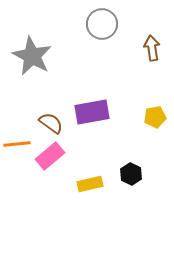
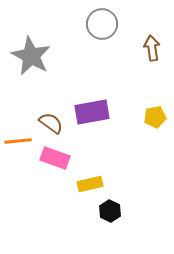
gray star: moved 1 px left
orange line: moved 1 px right, 3 px up
pink rectangle: moved 5 px right, 2 px down; rotated 60 degrees clockwise
black hexagon: moved 21 px left, 37 px down
